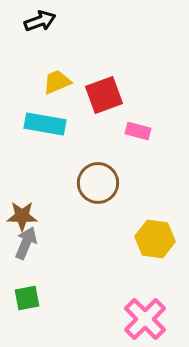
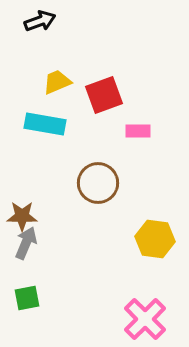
pink rectangle: rotated 15 degrees counterclockwise
